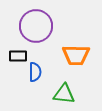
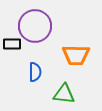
purple circle: moved 1 px left
black rectangle: moved 6 px left, 12 px up
